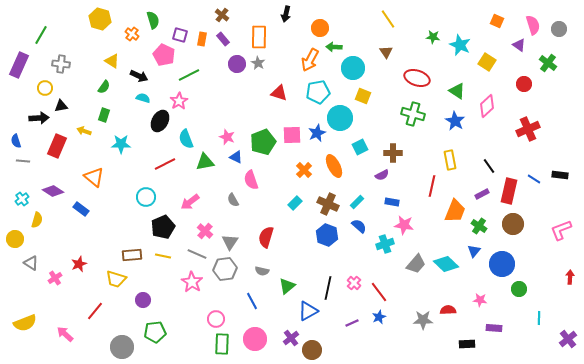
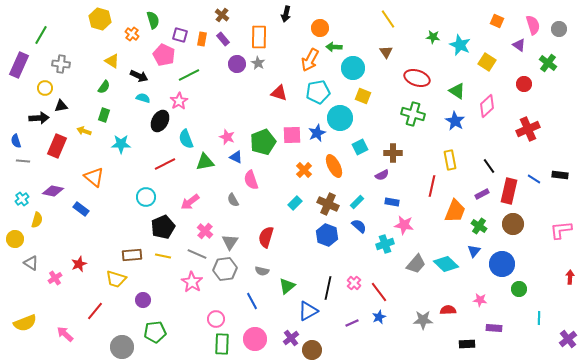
purple diamond at (53, 191): rotated 20 degrees counterclockwise
pink L-shape at (561, 230): rotated 15 degrees clockwise
